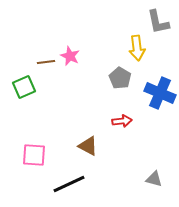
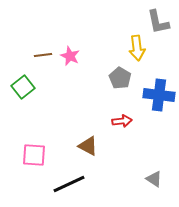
brown line: moved 3 px left, 7 px up
green square: moved 1 px left; rotated 15 degrees counterclockwise
blue cross: moved 1 px left, 2 px down; rotated 16 degrees counterclockwise
gray triangle: rotated 18 degrees clockwise
